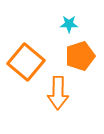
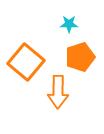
orange pentagon: moved 1 px down
orange arrow: moved 1 px up
